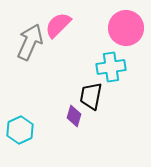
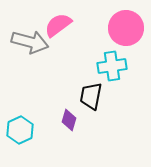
pink semicircle: rotated 8 degrees clockwise
gray arrow: rotated 81 degrees clockwise
cyan cross: moved 1 px right, 1 px up
purple diamond: moved 5 px left, 4 px down
